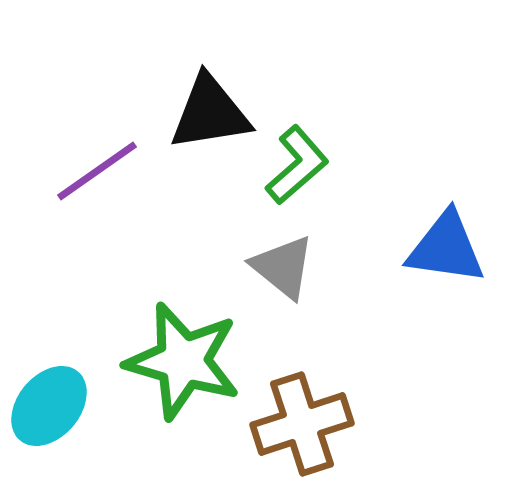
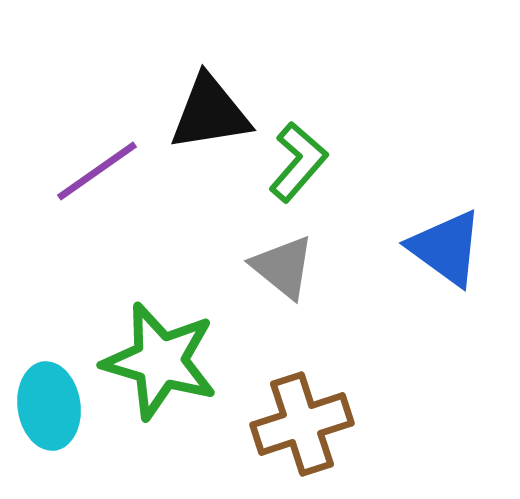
green L-shape: moved 1 px right, 3 px up; rotated 8 degrees counterclockwise
blue triangle: rotated 28 degrees clockwise
green star: moved 23 px left
cyan ellipse: rotated 48 degrees counterclockwise
